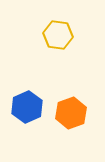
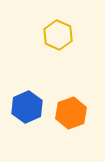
yellow hexagon: rotated 16 degrees clockwise
